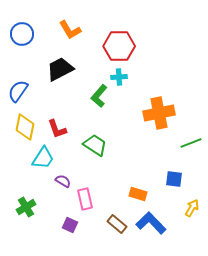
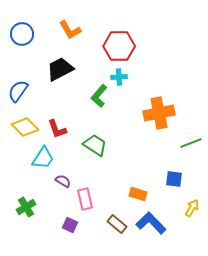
yellow diamond: rotated 56 degrees counterclockwise
